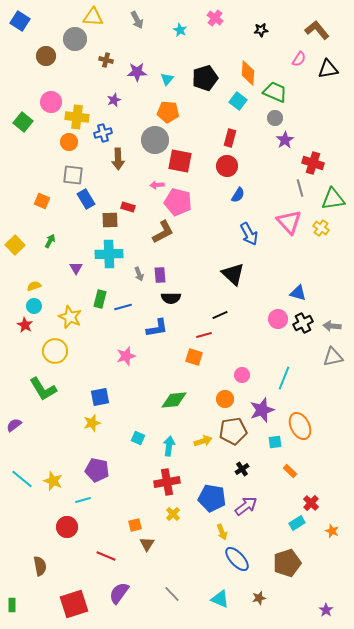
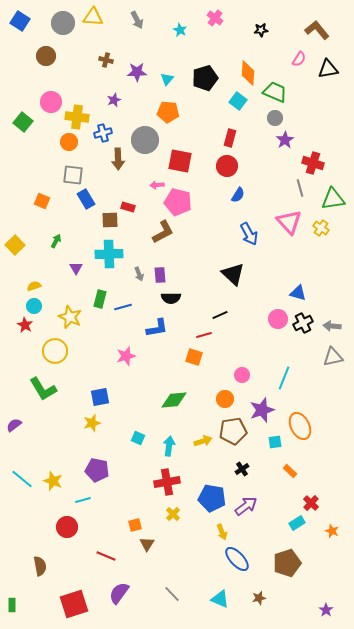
gray circle at (75, 39): moved 12 px left, 16 px up
gray circle at (155, 140): moved 10 px left
green arrow at (50, 241): moved 6 px right
